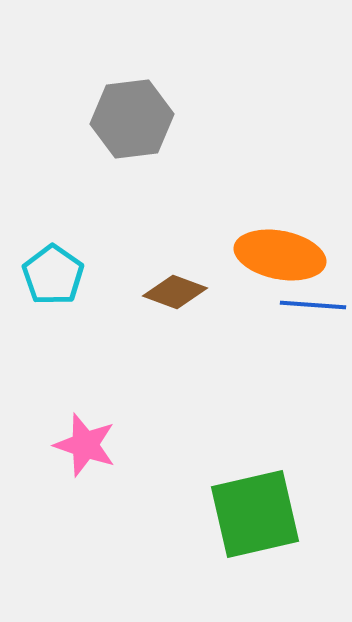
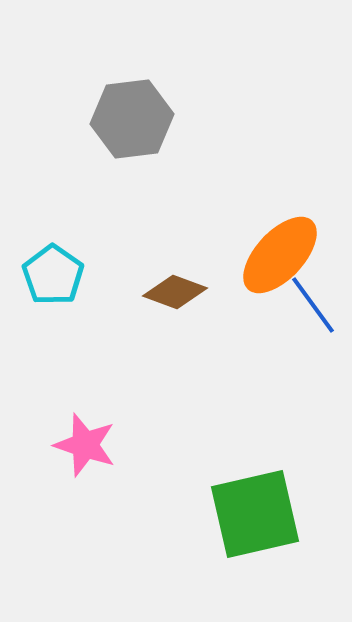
orange ellipse: rotated 58 degrees counterclockwise
blue line: rotated 50 degrees clockwise
